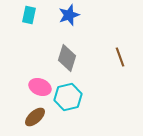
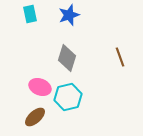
cyan rectangle: moved 1 px right, 1 px up; rotated 24 degrees counterclockwise
